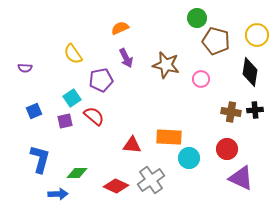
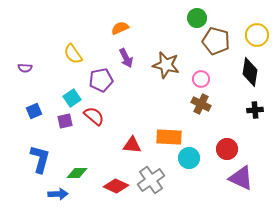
brown cross: moved 30 px left, 8 px up; rotated 18 degrees clockwise
